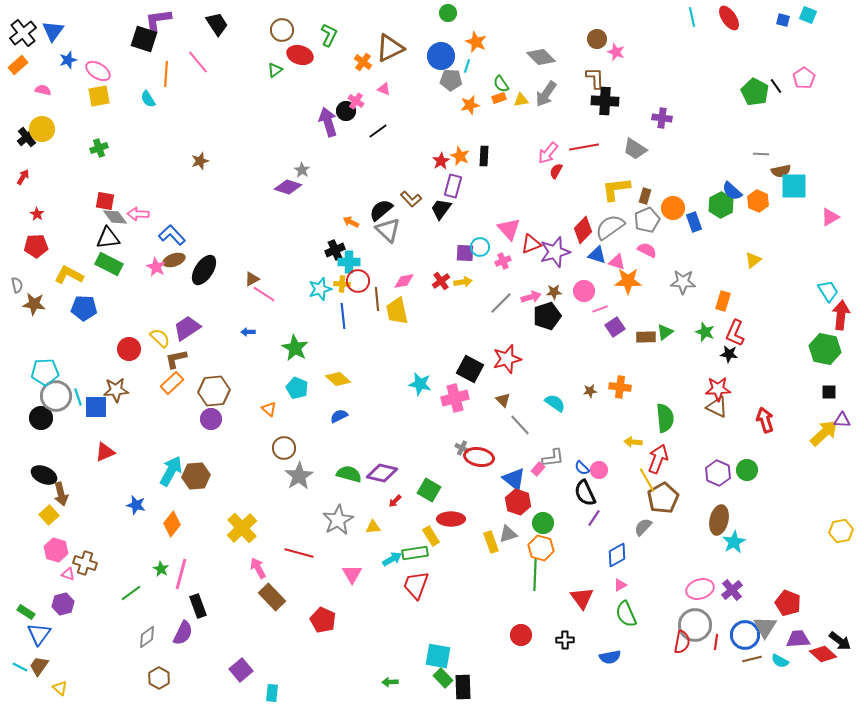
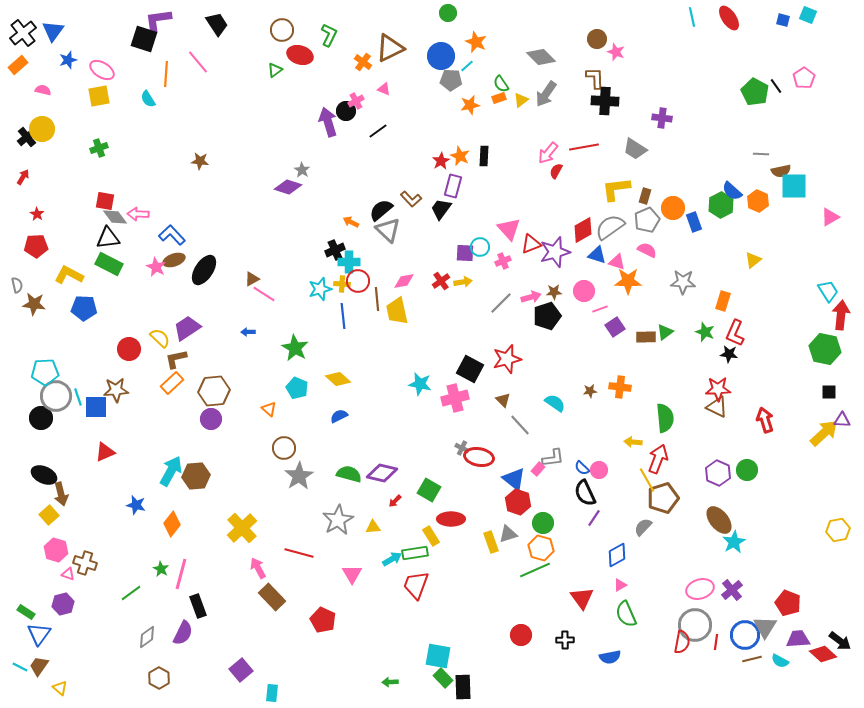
cyan line at (467, 66): rotated 32 degrees clockwise
pink ellipse at (98, 71): moved 4 px right, 1 px up
yellow triangle at (521, 100): rotated 28 degrees counterclockwise
pink cross at (356, 101): rotated 28 degrees clockwise
brown star at (200, 161): rotated 24 degrees clockwise
red diamond at (583, 230): rotated 16 degrees clockwise
brown pentagon at (663, 498): rotated 12 degrees clockwise
brown ellipse at (719, 520): rotated 52 degrees counterclockwise
yellow hexagon at (841, 531): moved 3 px left, 1 px up
green line at (535, 575): moved 5 px up; rotated 64 degrees clockwise
